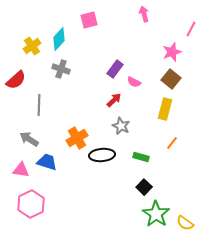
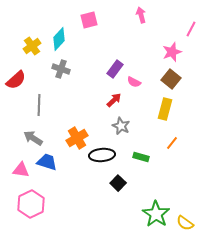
pink arrow: moved 3 px left, 1 px down
gray arrow: moved 4 px right, 1 px up
black square: moved 26 px left, 4 px up
